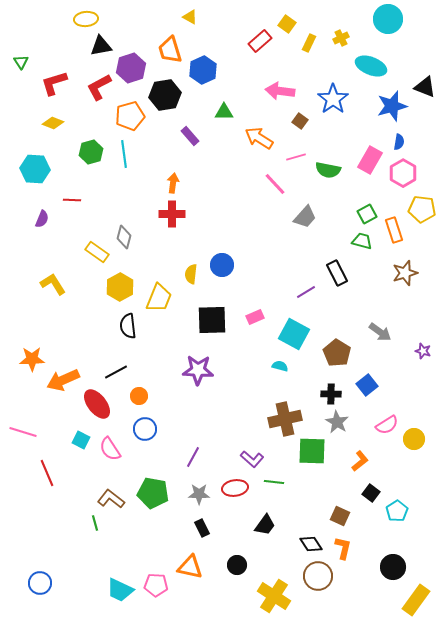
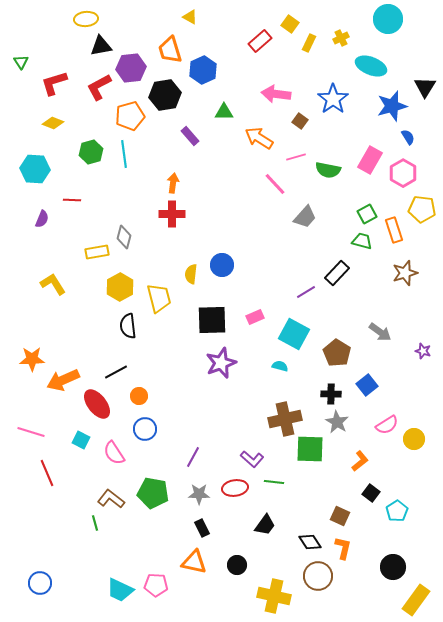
yellow square at (287, 24): moved 3 px right
purple hexagon at (131, 68): rotated 12 degrees clockwise
black triangle at (425, 87): rotated 40 degrees clockwise
pink arrow at (280, 91): moved 4 px left, 3 px down
blue semicircle at (399, 142): moved 9 px right, 5 px up; rotated 42 degrees counterclockwise
yellow rectangle at (97, 252): rotated 45 degrees counterclockwise
black rectangle at (337, 273): rotated 70 degrees clockwise
yellow trapezoid at (159, 298): rotated 36 degrees counterclockwise
purple star at (198, 370): moved 23 px right, 7 px up; rotated 24 degrees counterclockwise
pink line at (23, 432): moved 8 px right
pink semicircle at (110, 449): moved 4 px right, 4 px down
green square at (312, 451): moved 2 px left, 2 px up
black diamond at (311, 544): moved 1 px left, 2 px up
orange triangle at (190, 567): moved 4 px right, 5 px up
yellow cross at (274, 596): rotated 20 degrees counterclockwise
